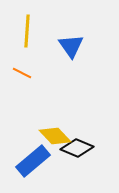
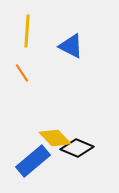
blue triangle: rotated 28 degrees counterclockwise
orange line: rotated 30 degrees clockwise
yellow diamond: moved 2 px down
